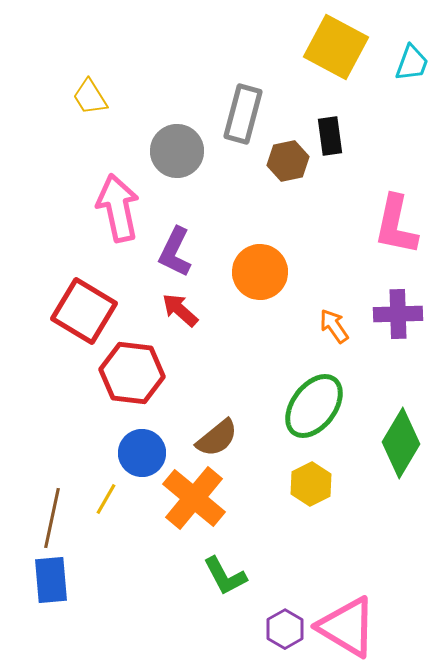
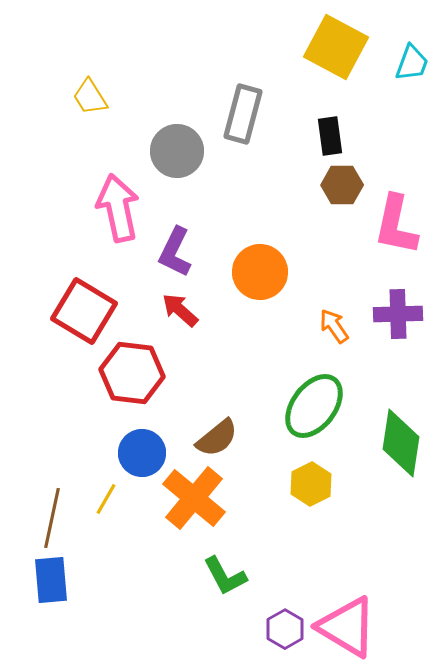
brown hexagon: moved 54 px right, 24 px down; rotated 12 degrees clockwise
green diamond: rotated 22 degrees counterclockwise
